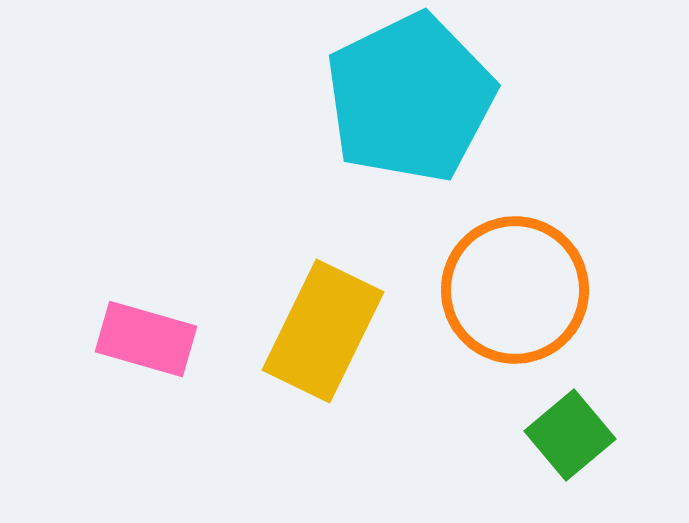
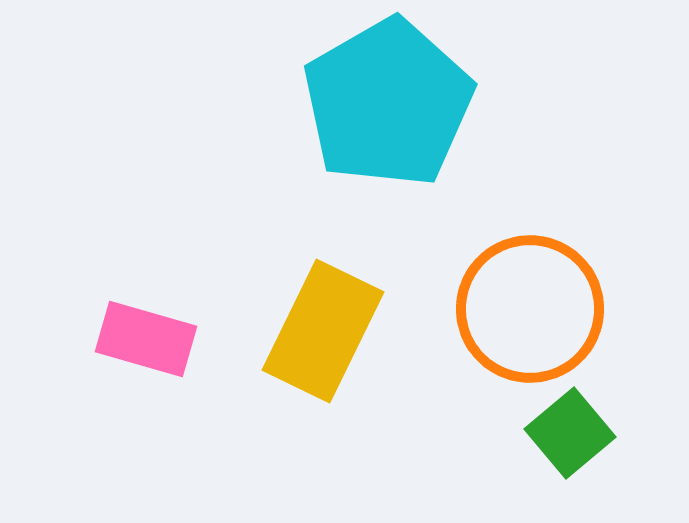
cyan pentagon: moved 22 px left, 5 px down; rotated 4 degrees counterclockwise
orange circle: moved 15 px right, 19 px down
green square: moved 2 px up
